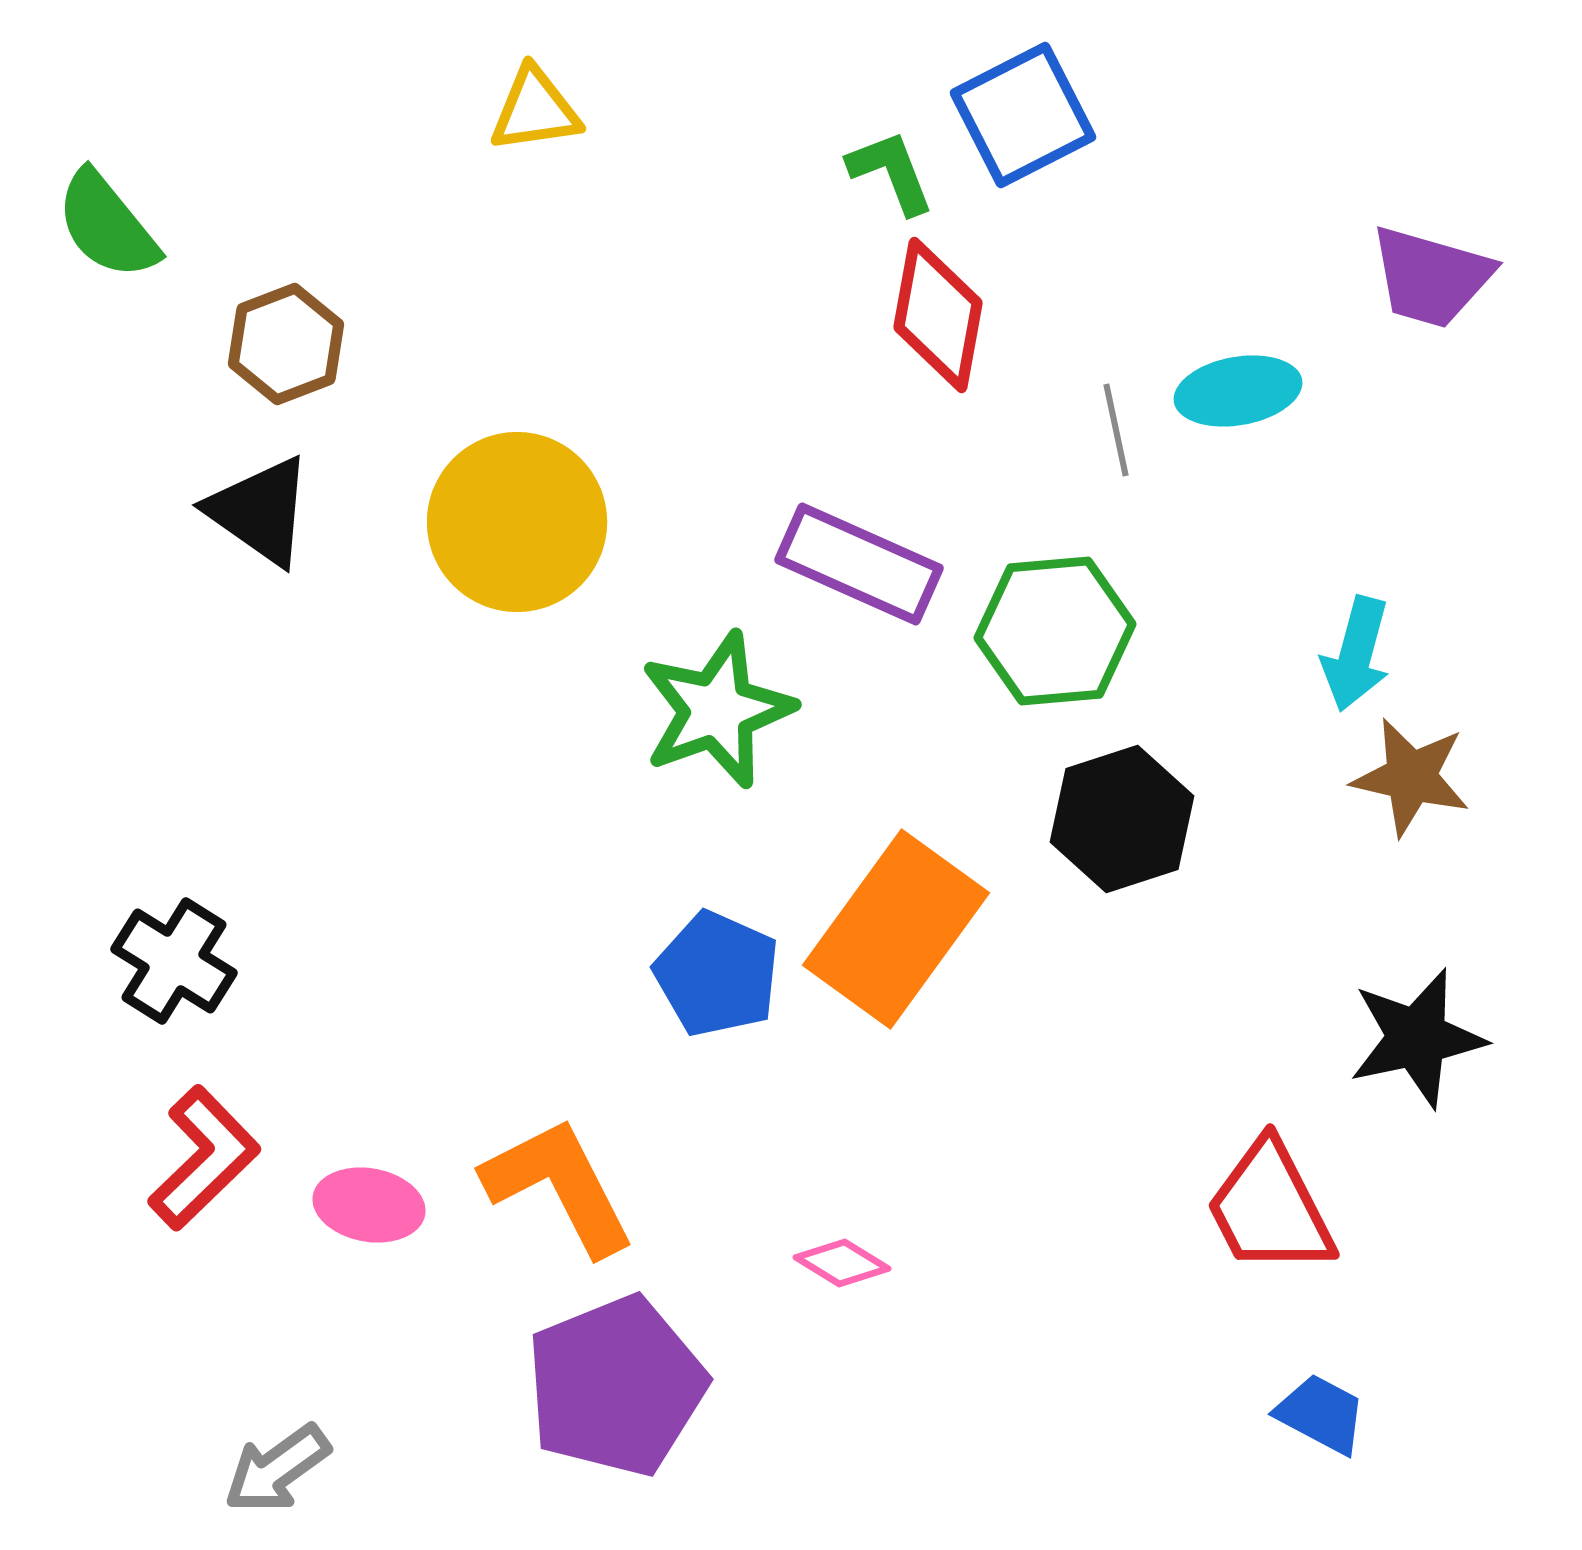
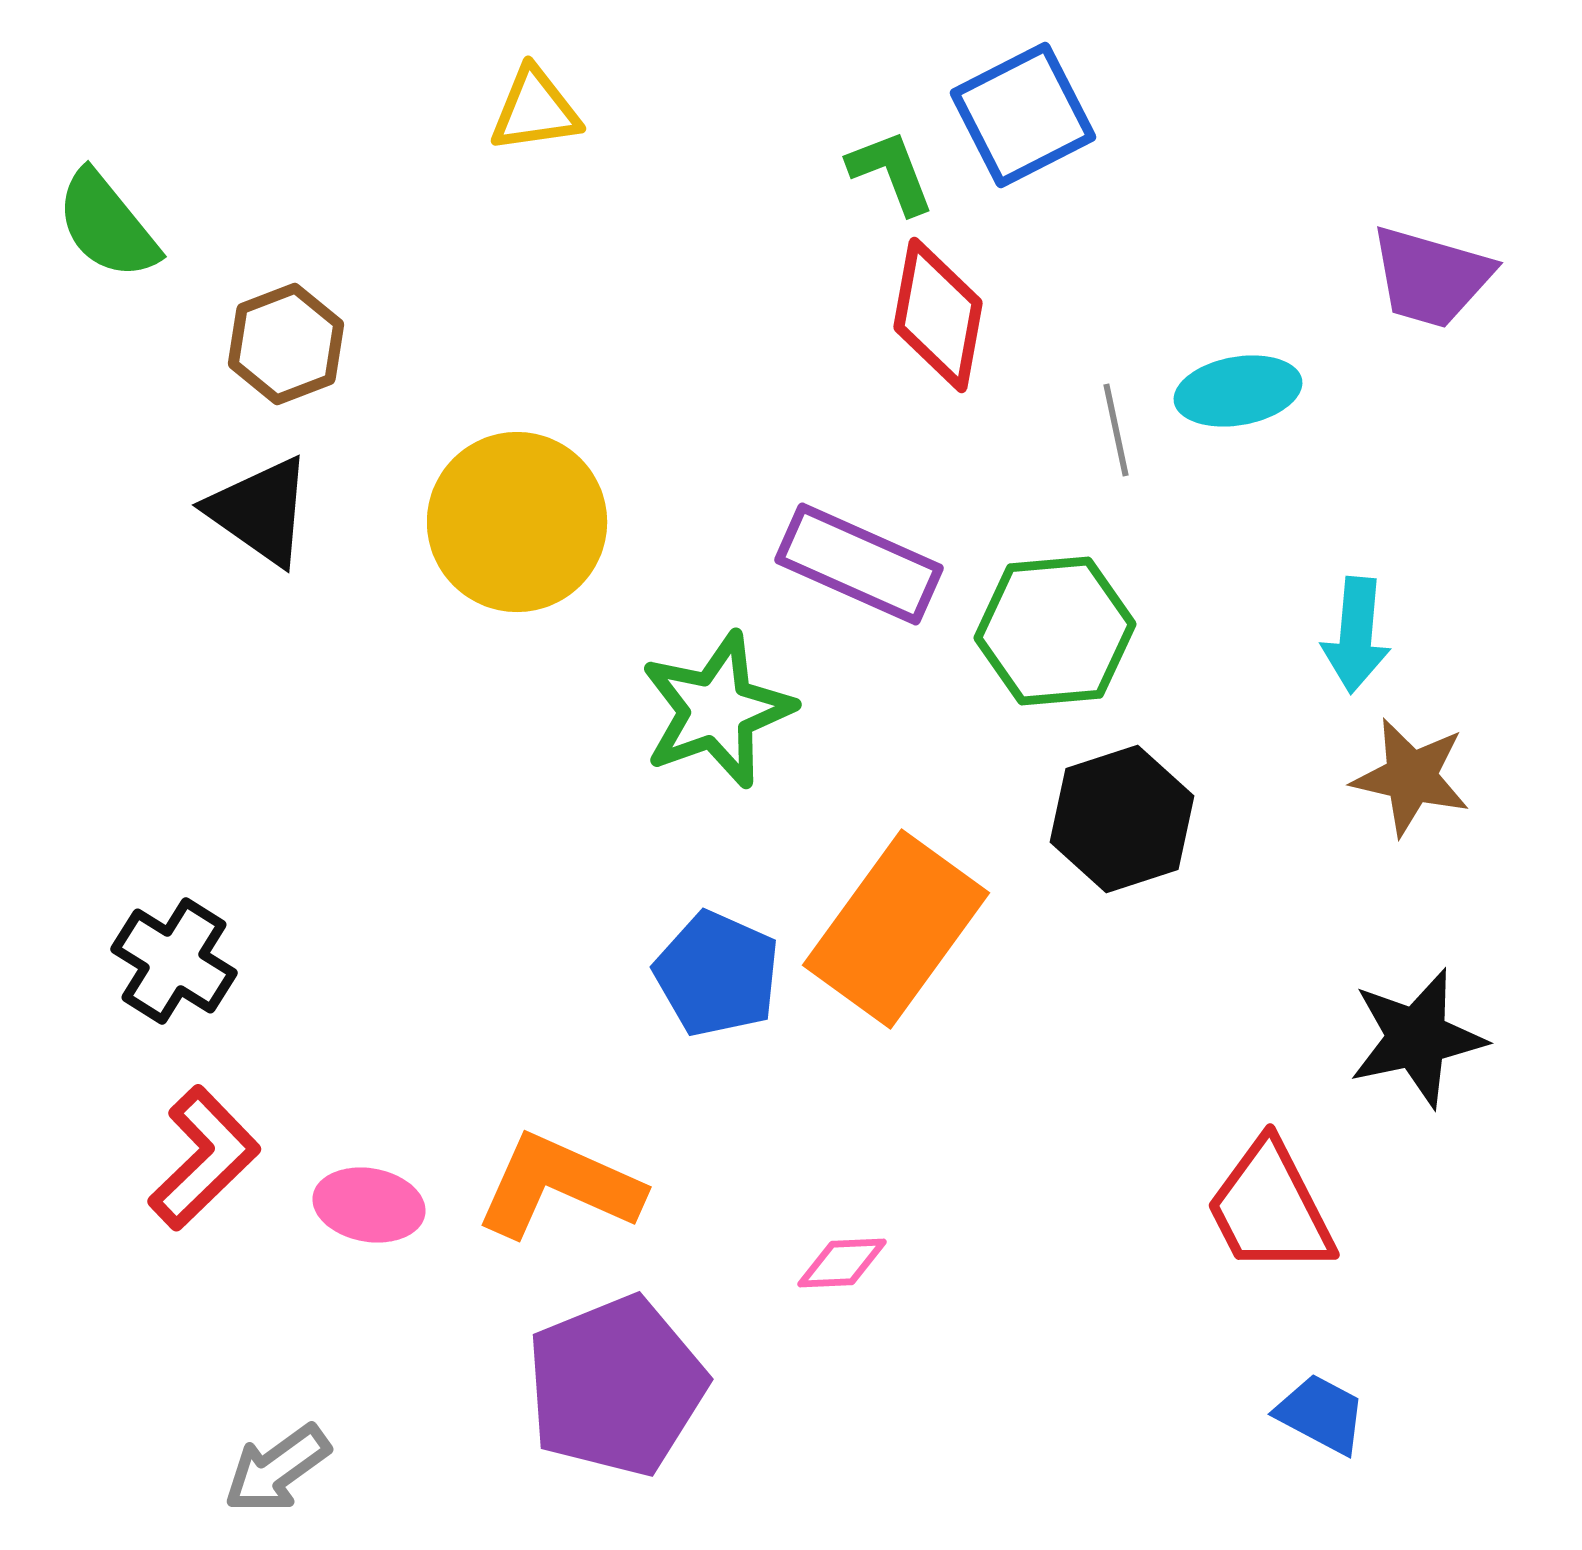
cyan arrow: moved 19 px up; rotated 10 degrees counterclockwise
orange L-shape: rotated 39 degrees counterclockwise
pink diamond: rotated 34 degrees counterclockwise
